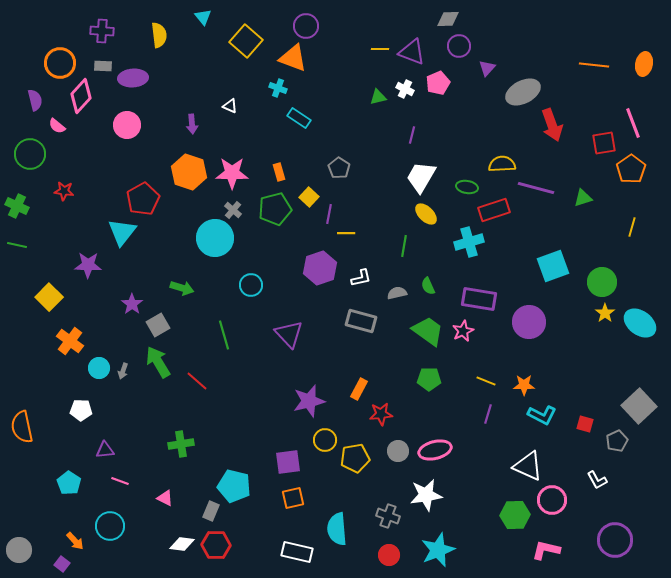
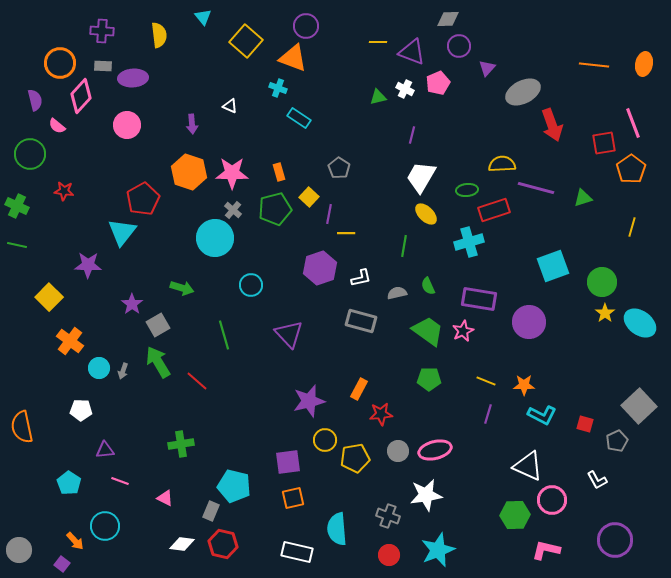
yellow line at (380, 49): moved 2 px left, 7 px up
green ellipse at (467, 187): moved 3 px down; rotated 15 degrees counterclockwise
cyan circle at (110, 526): moved 5 px left
red hexagon at (216, 545): moved 7 px right, 1 px up; rotated 12 degrees clockwise
